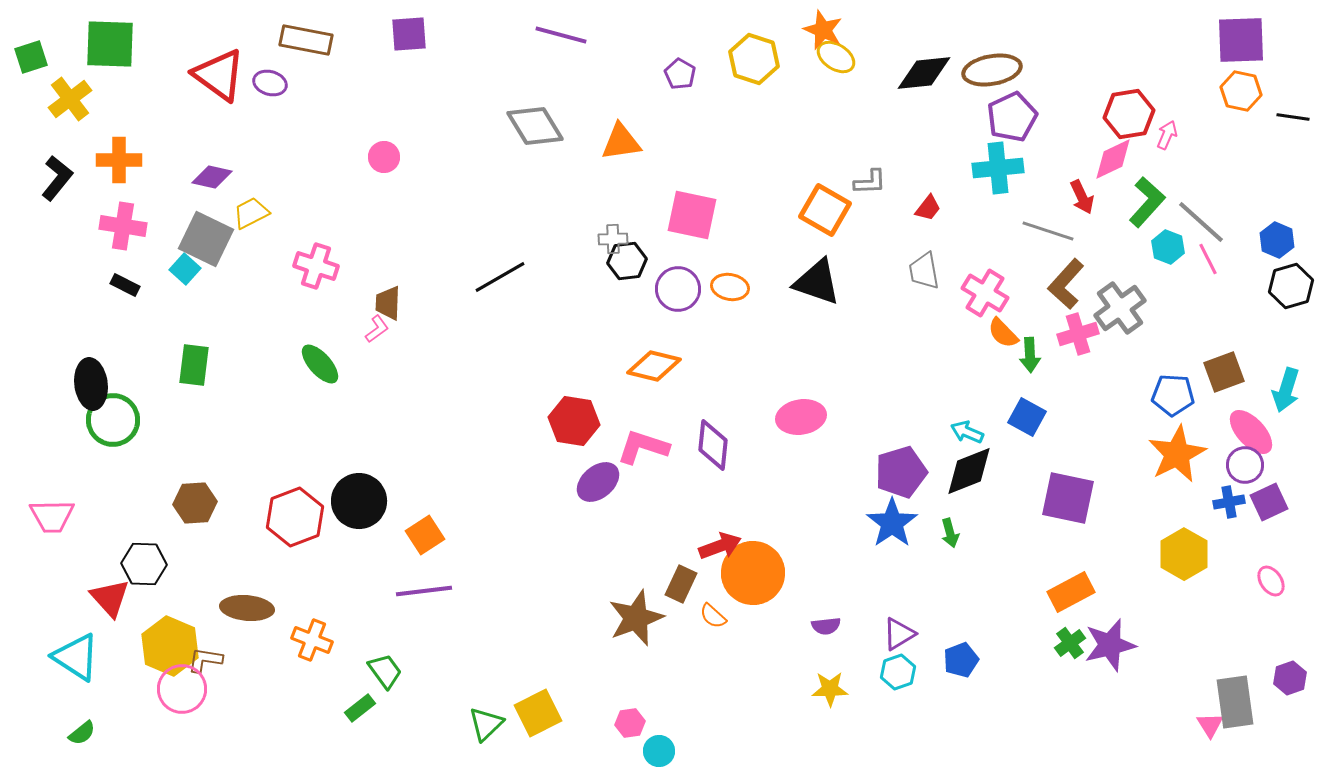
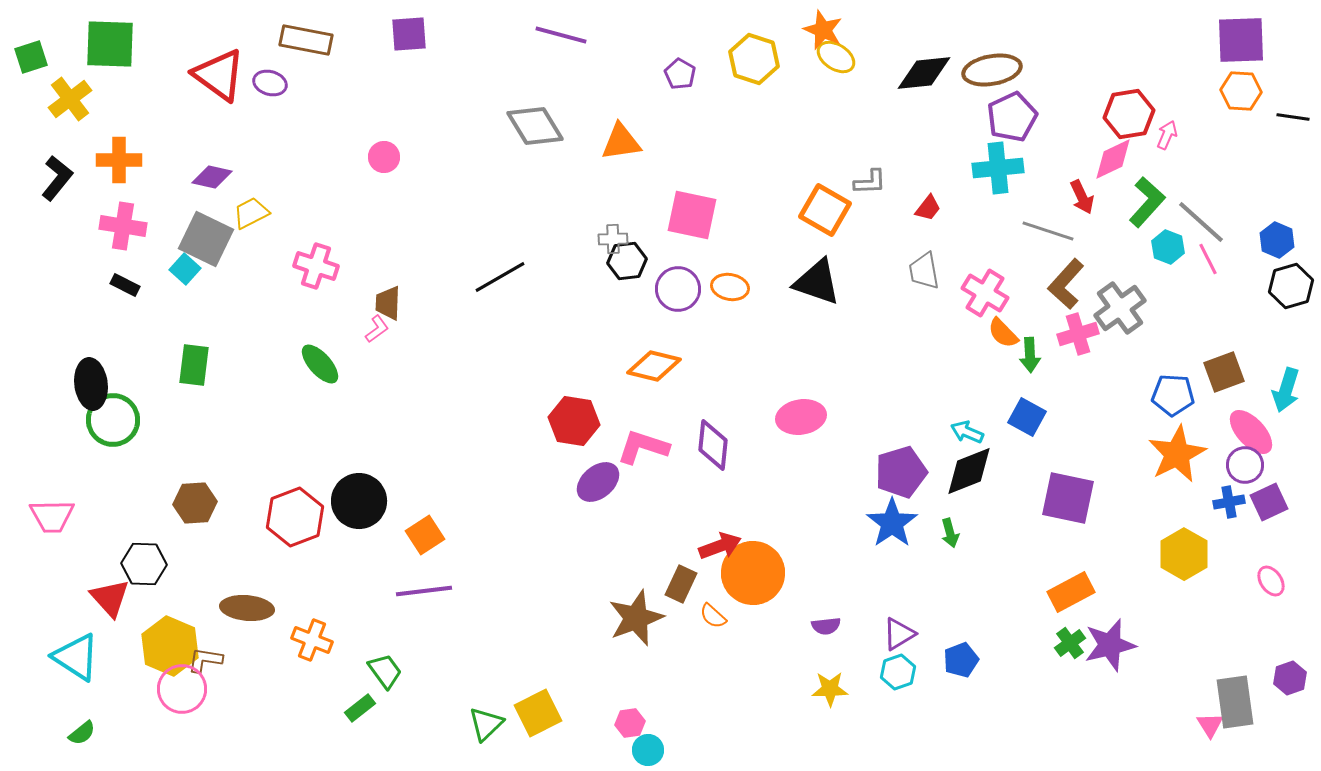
orange hexagon at (1241, 91): rotated 9 degrees counterclockwise
cyan circle at (659, 751): moved 11 px left, 1 px up
